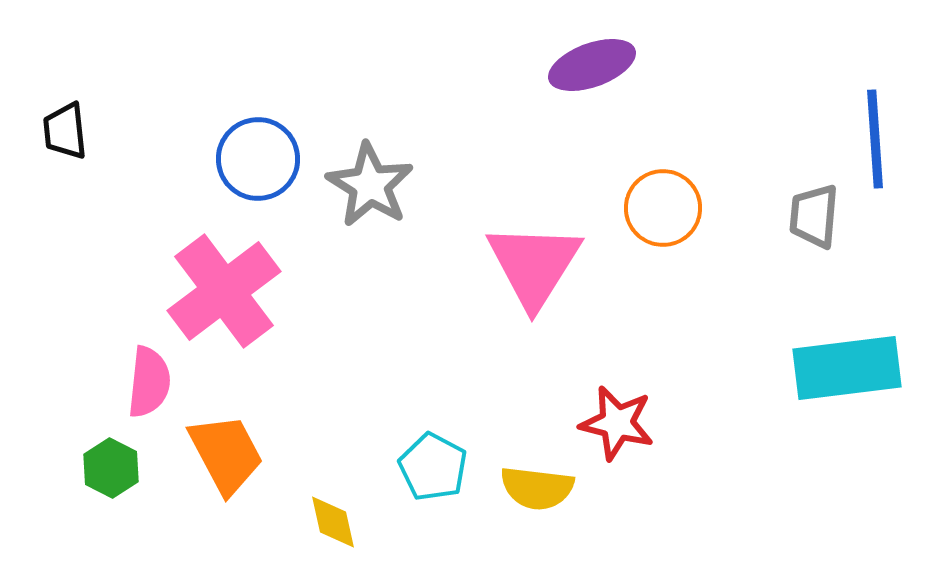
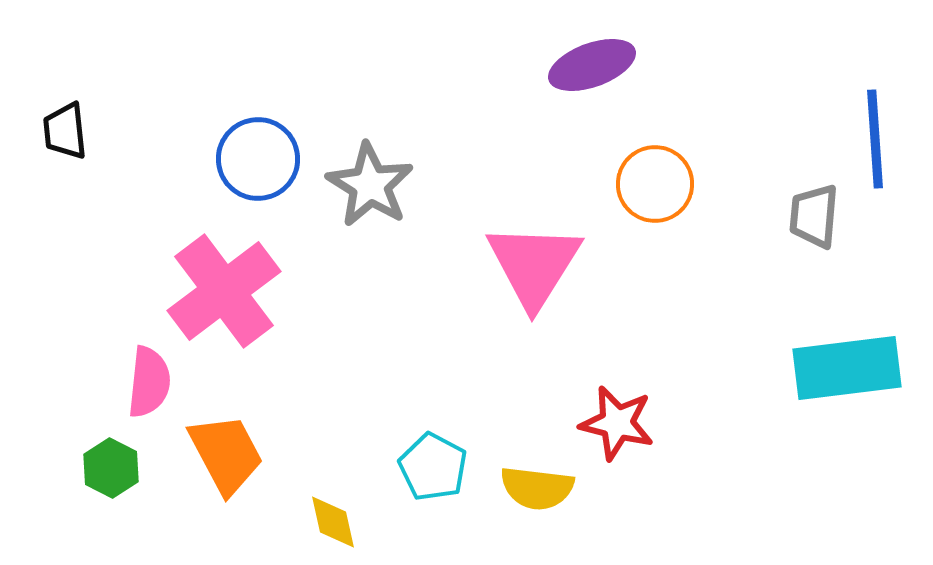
orange circle: moved 8 px left, 24 px up
